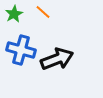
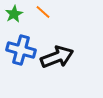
black arrow: moved 2 px up
